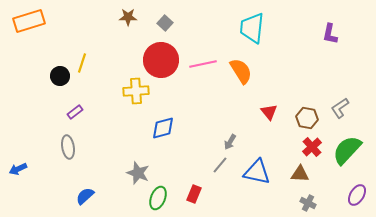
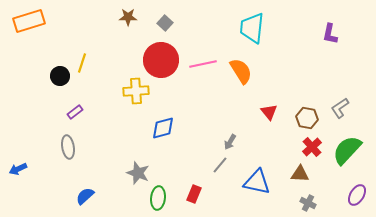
blue triangle: moved 10 px down
green ellipse: rotated 15 degrees counterclockwise
